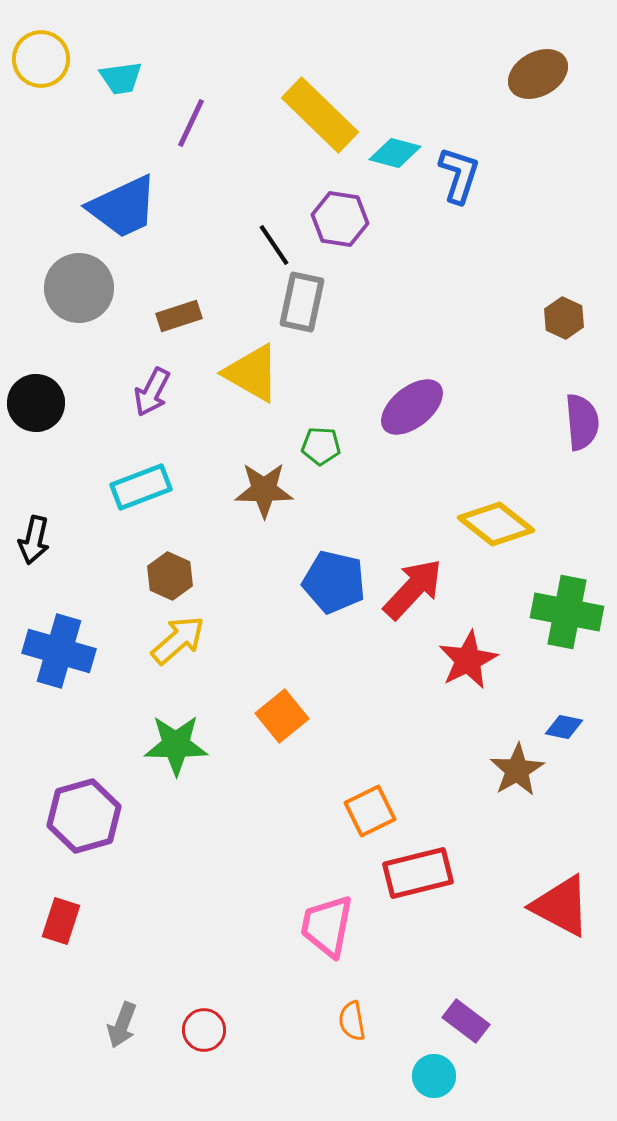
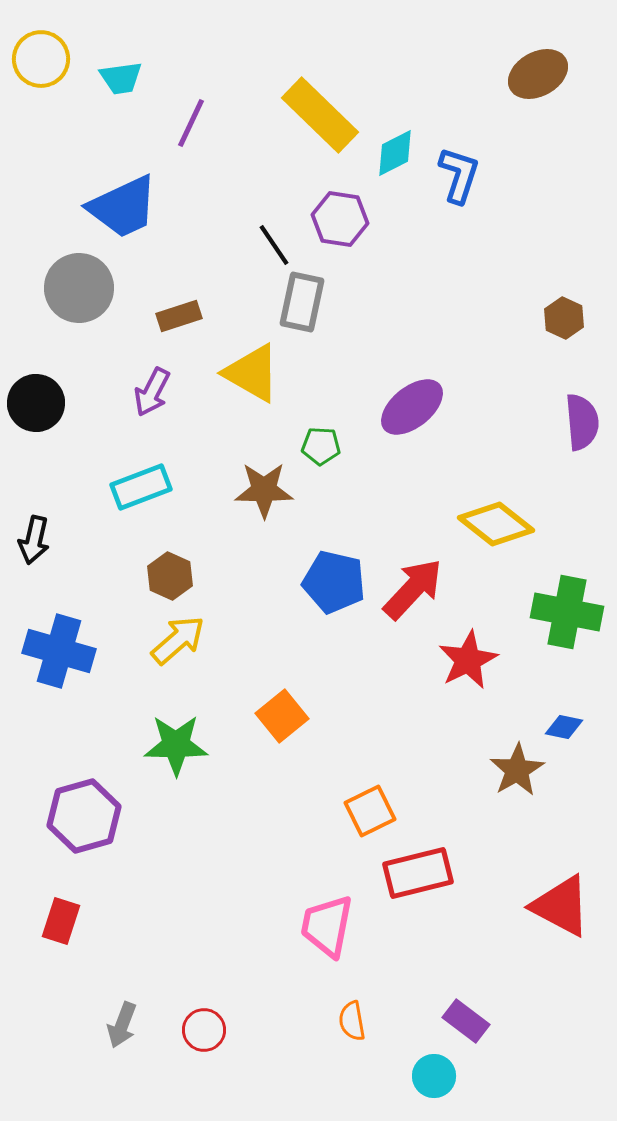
cyan diamond at (395, 153): rotated 42 degrees counterclockwise
